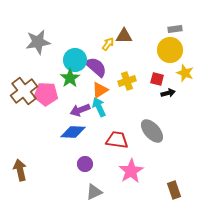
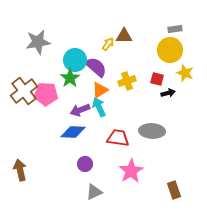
gray ellipse: rotated 45 degrees counterclockwise
red trapezoid: moved 1 px right, 2 px up
